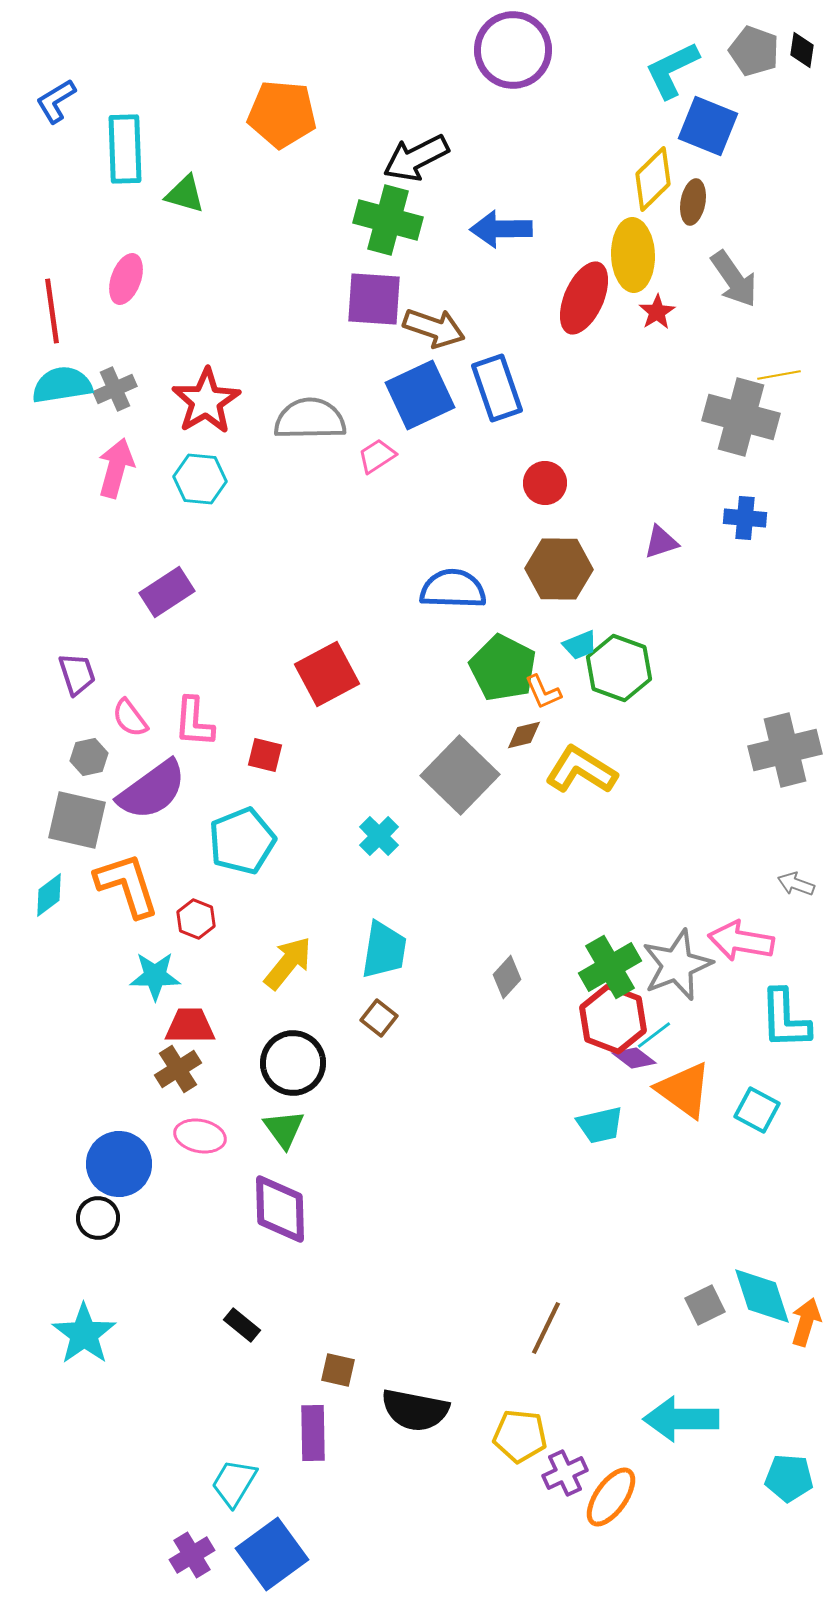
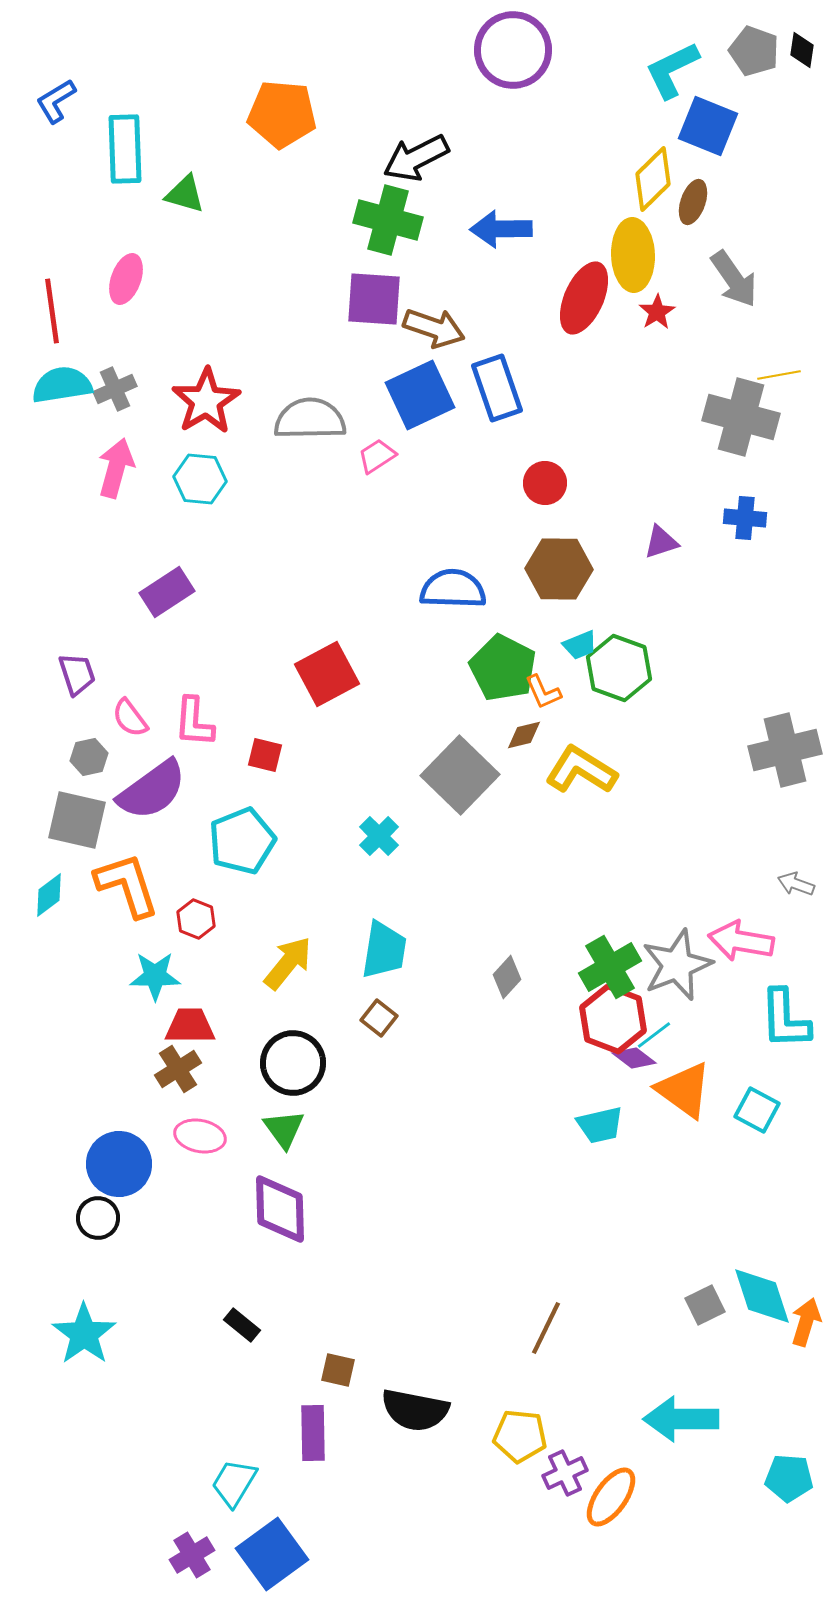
brown ellipse at (693, 202): rotated 9 degrees clockwise
